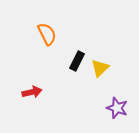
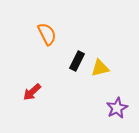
yellow triangle: rotated 30 degrees clockwise
red arrow: rotated 150 degrees clockwise
purple star: rotated 25 degrees clockwise
